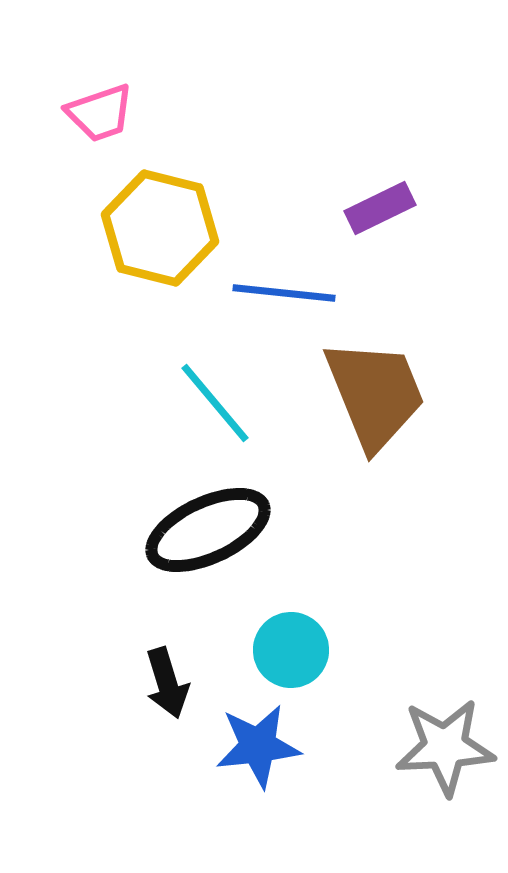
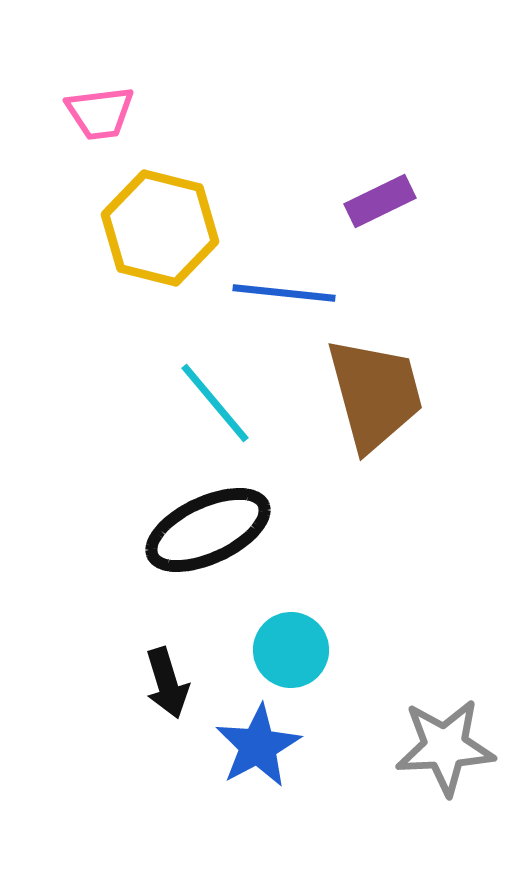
pink trapezoid: rotated 12 degrees clockwise
purple rectangle: moved 7 px up
brown trapezoid: rotated 7 degrees clockwise
blue star: rotated 22 degrees counterclockwise
